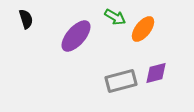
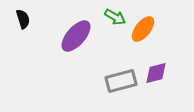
black semicircle: moved 3 px left
